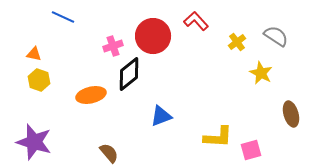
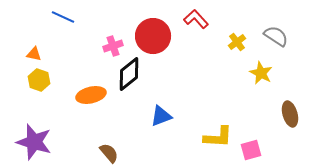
red L-shape: moved 2 px up
brown ellipse: moved 1 px left
